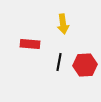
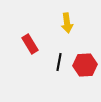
yellow arrow: moved 4 px right, 1 px up
red rectangle: rotated 54 degrees clockwise
